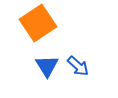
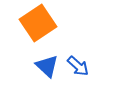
blue triangle: rotated 15 degrees counterclockwise
